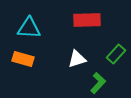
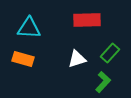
green rectangle: moved 6 px left, 1 px up
green L-shape: moved 5 px right, 1 px up
